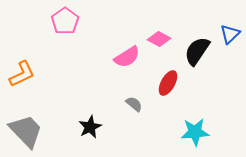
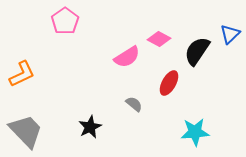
red ellipse: moved 1 px right
